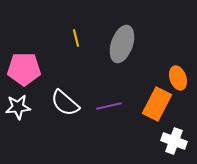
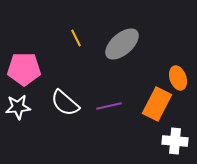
yellow line: rotated 12 degrees counterclockwise
gray ellipse: rotated 30 degrees clockwise
white cross: moved 1 px right; rotated 15 degrees counterclockwise
